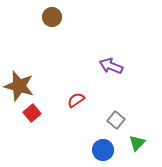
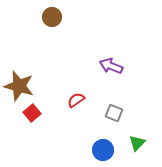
gray square: moved 2 px left, 7 px up; rotated 18 degrees counterclockwise
